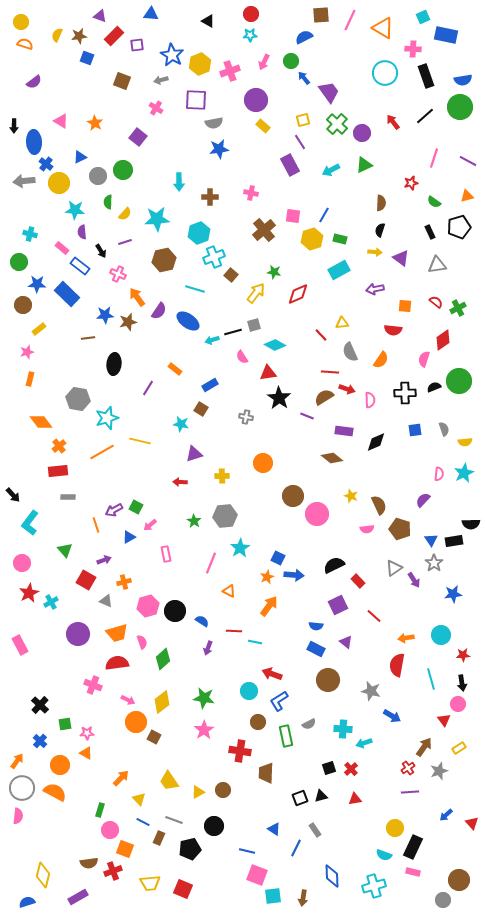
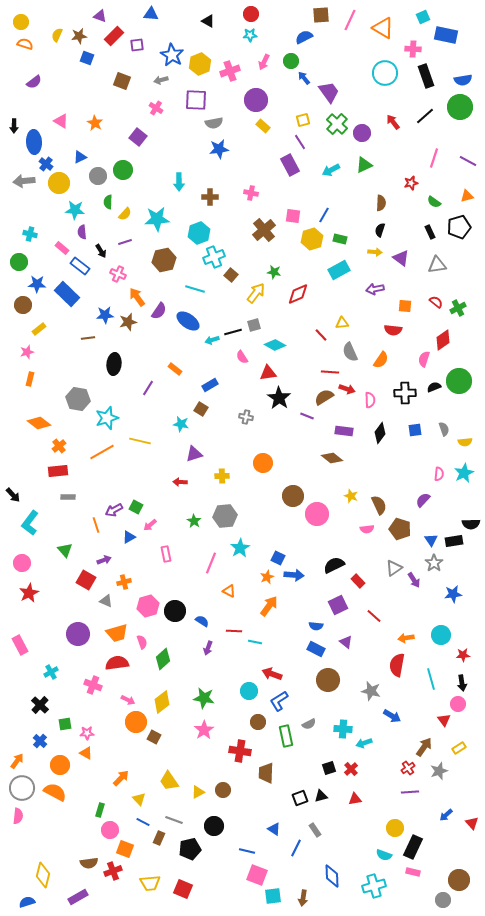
orange diamond at (41, 422): moved 2 px left, 1 px down; rotated 15 degrees counterclockwise
black diamond at (376, 442): moved 4 px right, 9 px up; rotated 30 degrees counterclockwise
cyan cross at (51, 602): moved 70 px down
